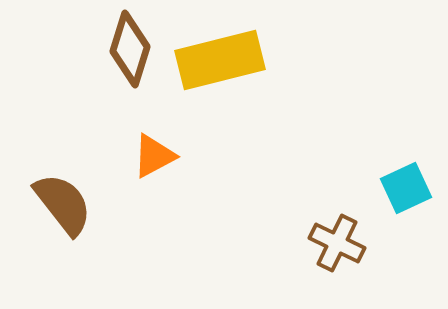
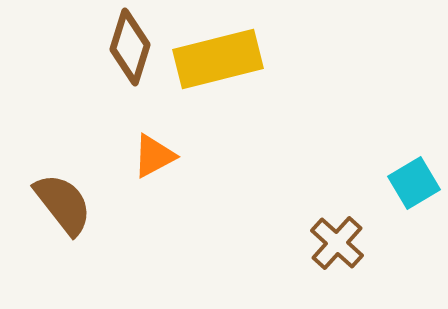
brown diamond: moved 2 px up
yellow rectangle: moved 2 px left, 1 px up
cyan square: moved 8 px right, 5 px up; rotated 6 degrees counterclockwise
brown cross: rotated 16 degrees clockwise
